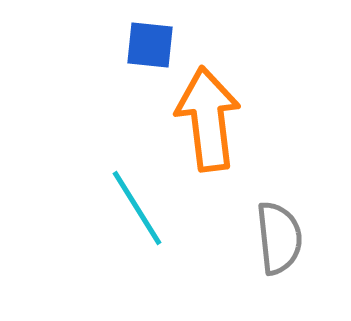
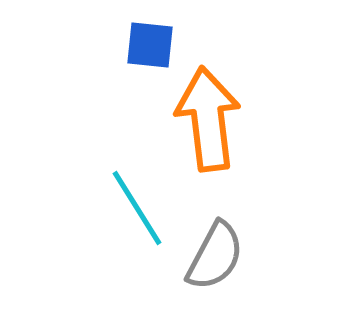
gray semicircle: moved 64 px left, 18 px down; rotated 34 degrees clockwise
